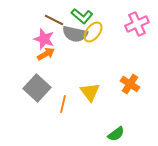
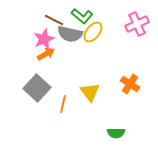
gray semicircle: moved 5 px left
pink star: rotated 30 degrees clockwise
green semicircle: moved 1 px up; rotated 36 degrees clockwise
